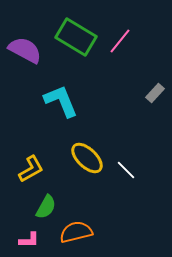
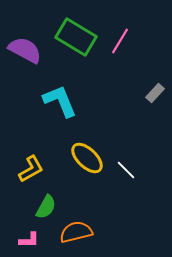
pink line: rotated 8 degrees counterclockwise
cyan L-shape: moved 1 px left
